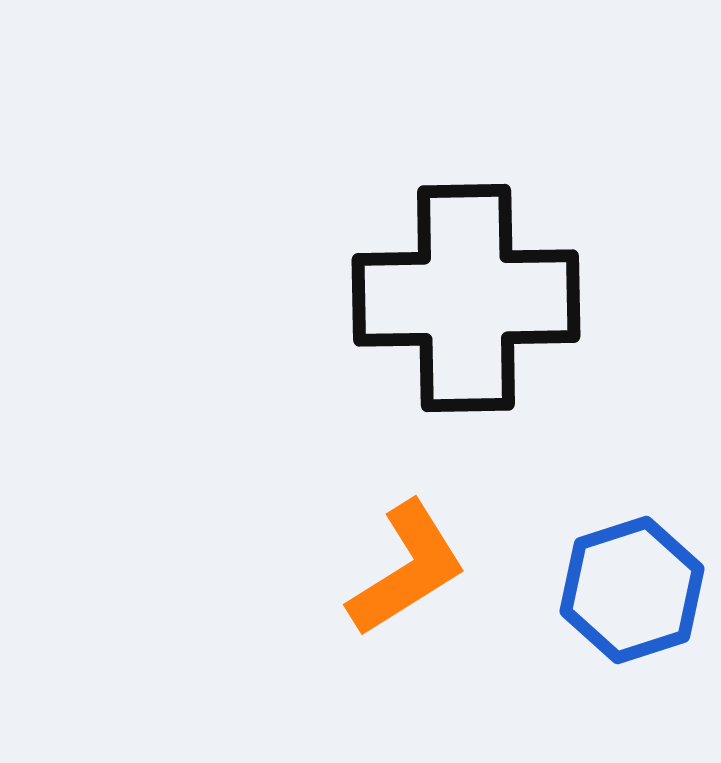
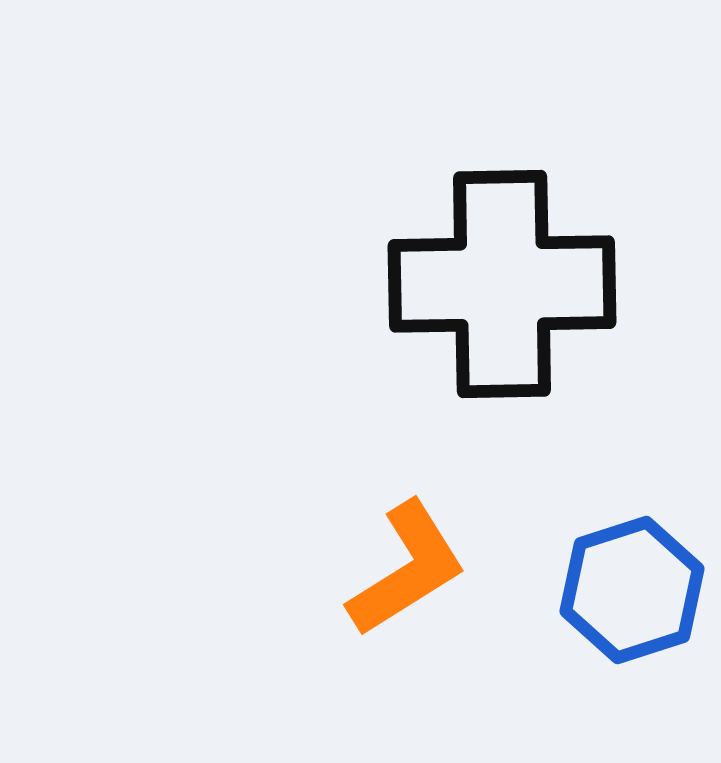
black cross: moved 36 px right, 14 px up
